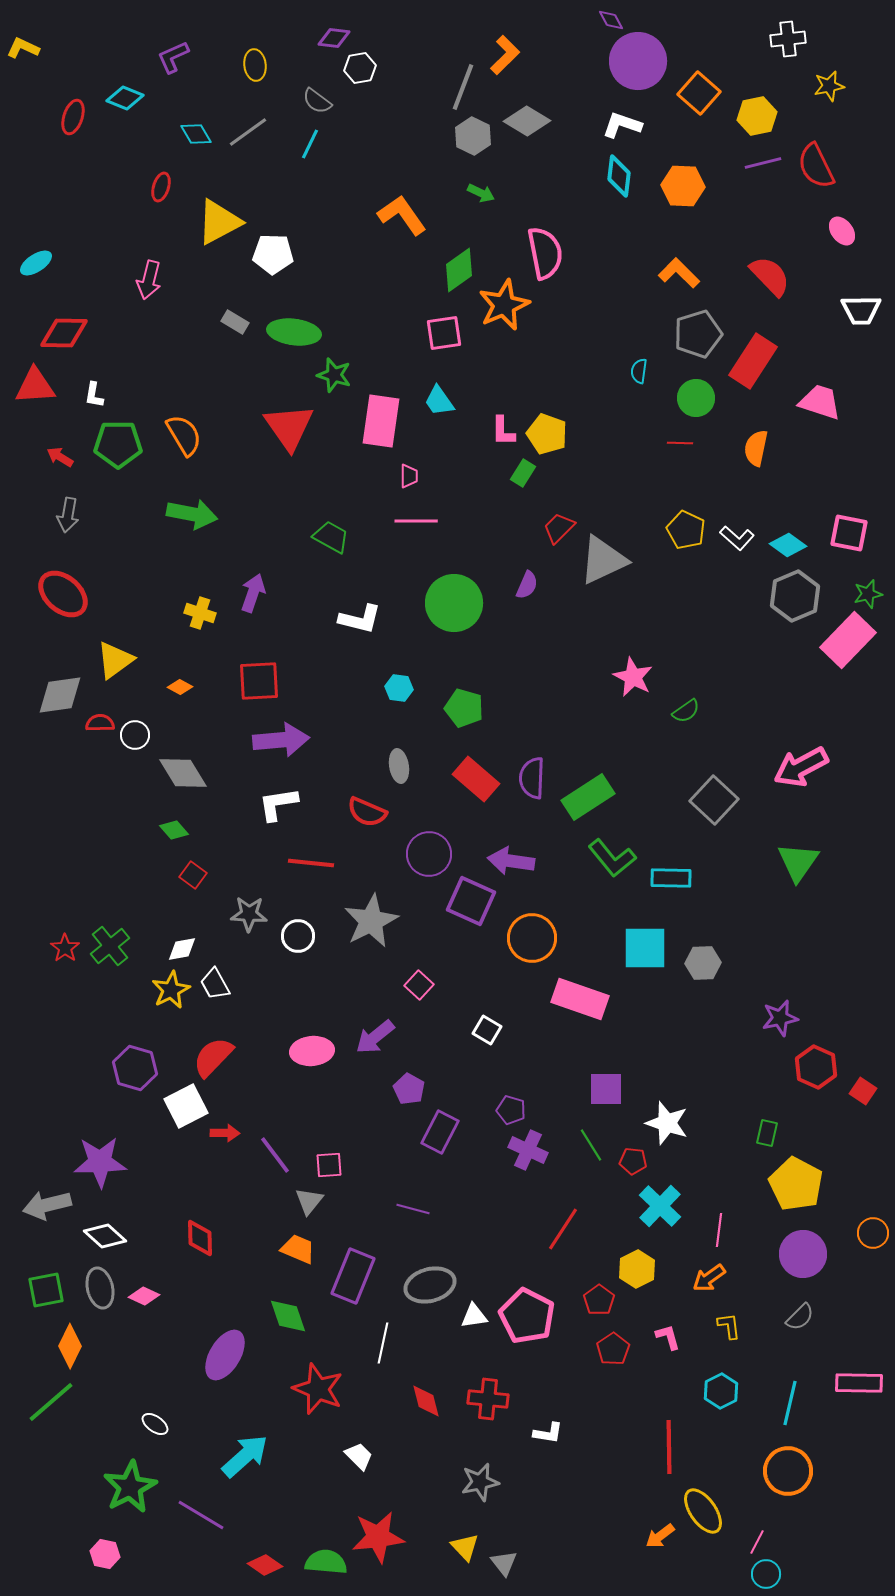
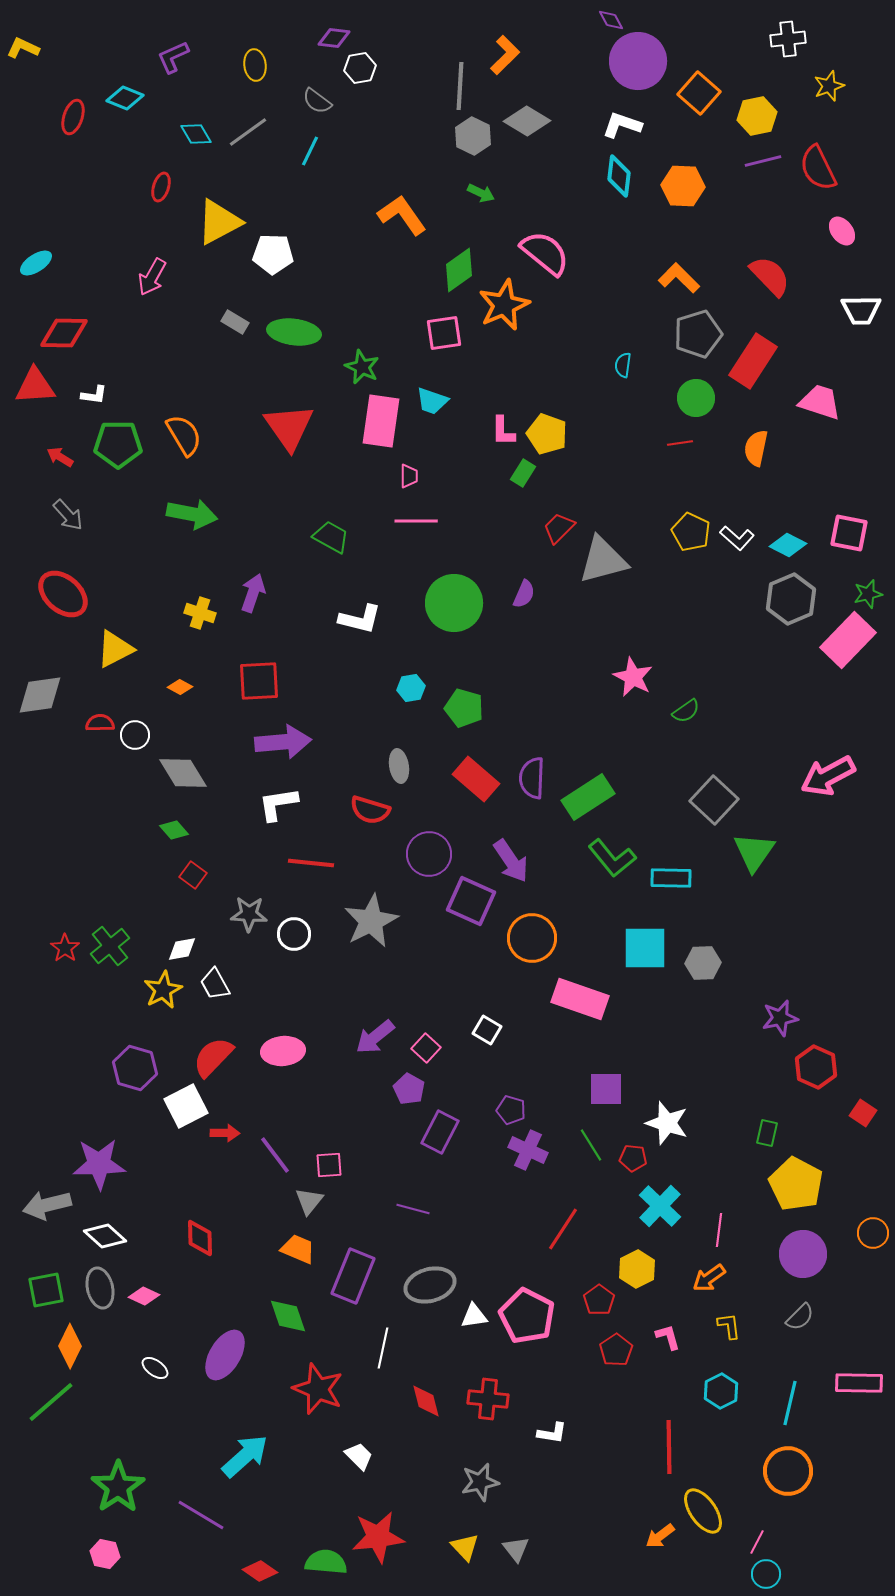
yellow star at (829, 86): rotated 8 degrees counterclockwise
gray line at (463, 87): moved 3 px left, 1 px up; rotated 18 degrees counterclockwise
cyan line at (310, 144): moved 7 px down
purple line at (763, 163): moved 2 px up
red semicircle at (816, 166): moved 2 px right, 2 px down
pink semicircle at (545, 253): rotated 40 degrees counterclockwise
orange L-shape at (679, 273): moved 5 px down
pink arrow at (149, 280): moved 3 px right, 3 px up; rotated 15 degrees clockwise
cyan semicircle at (639, 371): moved 16 px left, 6 px up
green star at (334, 375): moved 28 px right, 8 px up; rotated 8 degrees clockwise
white L-shape at (94, 395): rotated 92 degrees counterclockwise
cyan trapezoid at (439, 401): moved 7 px left; rotated 36 degrees counterclockwise
red line at (680, 443): rotated 10 degrees counterclockwise
gray arrow at (68, 515): rotated 52 degrees counterclockwise
yellow pentagon at (686, 530): moved 5 px right, 2 px down
cyan diamond at (788, 545): rotated 9 degrees counterclockwise
gray triangle at (603, 560): rotated 10 degrees clockwise
purple semicircle at (527, 585): moved 3 px left, 9 px down
gray hexagon at (795, 596): moved 4 px left, 3 px down
yellow triangle at (115, 660): moved 11 px up; rotated 9 degrees clockwise
cyan hexagon at (399, 688): moved 12 px right; rotated 16 degrees counterclockwise
gray diamond at (60, 695): moved 20 px left
purple arrow at (281, 740): moved 2 px right, 2 px down
pink arrow at (801, 767): moved 27 px right, 9 px down
red semicircle at (367, 812): moved 3 px right, 2 px up; rotated 6 degrees counterclockwise
purple arrow at (511, 861): rotated 132 degrees counterclockwise
green triangle at (798, 862): moved 44 px left, 10 px up
white circle at (298, 936): moved 4 px left, 2 px up
pink square at (419, 985): moved 7 px right, 63 px down
yellow star at (171, 990): moved 8 px left
pink ellipse at (312, 1051): moved 29 px left
red square at (863, 1091): moved 22 px down
red pentagon at (633, 1161): moved 3 px up
purple star at (100, 1162): moved 1 px left, 2 px down
white line at (383, 1343): moved 5 px down
red pentagon at (613, 1349): moved 3 px right, 1 px down
white ellipse at (155, 1424): moved 56 px up
white L-shape at (548, 1433): moved 4 px right
green star at (130, 1487): moved 12 px left; rotated 6 degrees counterclockwise
gray triangle at (504, 1563): moved 12 px right, 14 px up
red diamond at (265, 1565): moved 5 px left, 6 px down
